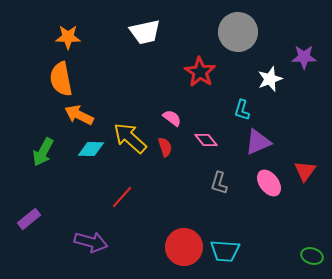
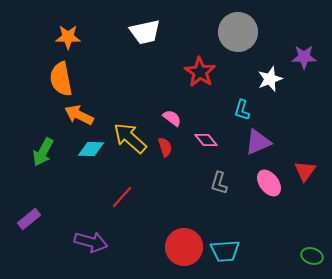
cyan trapezoid: rotated 8 degrees counterclockwise
